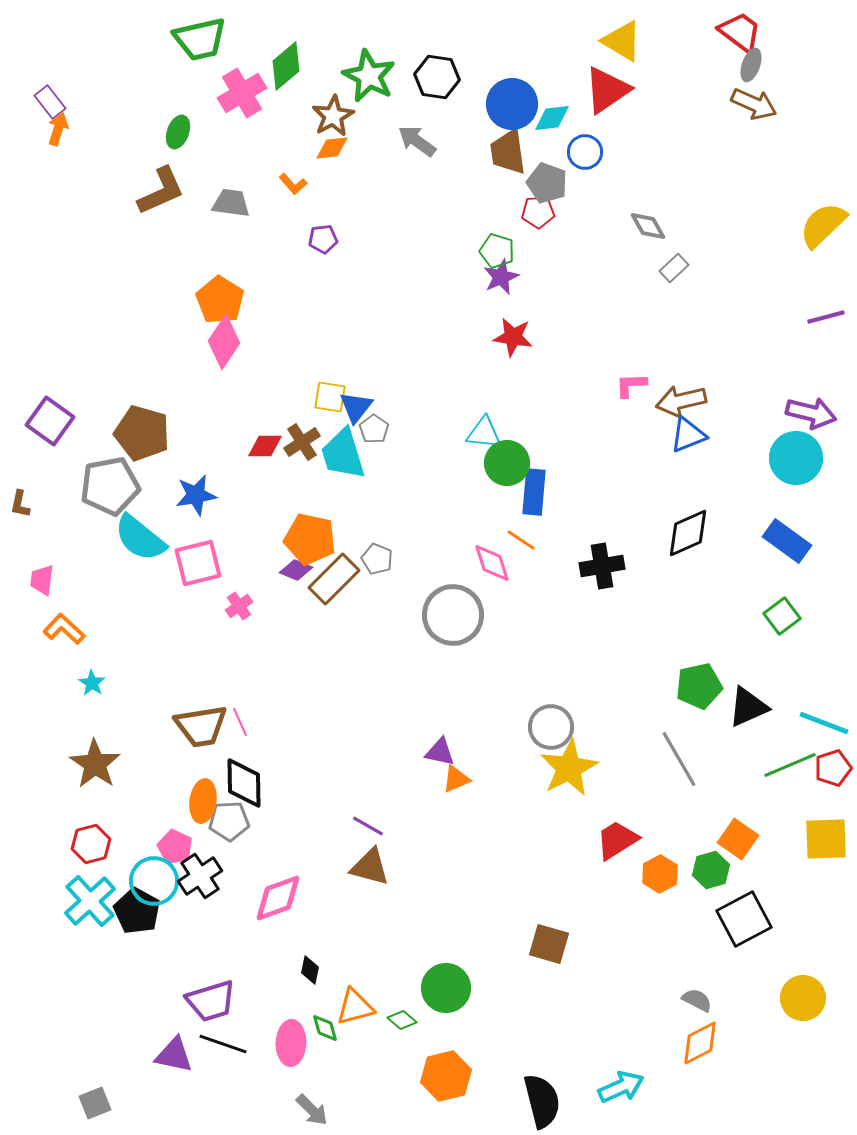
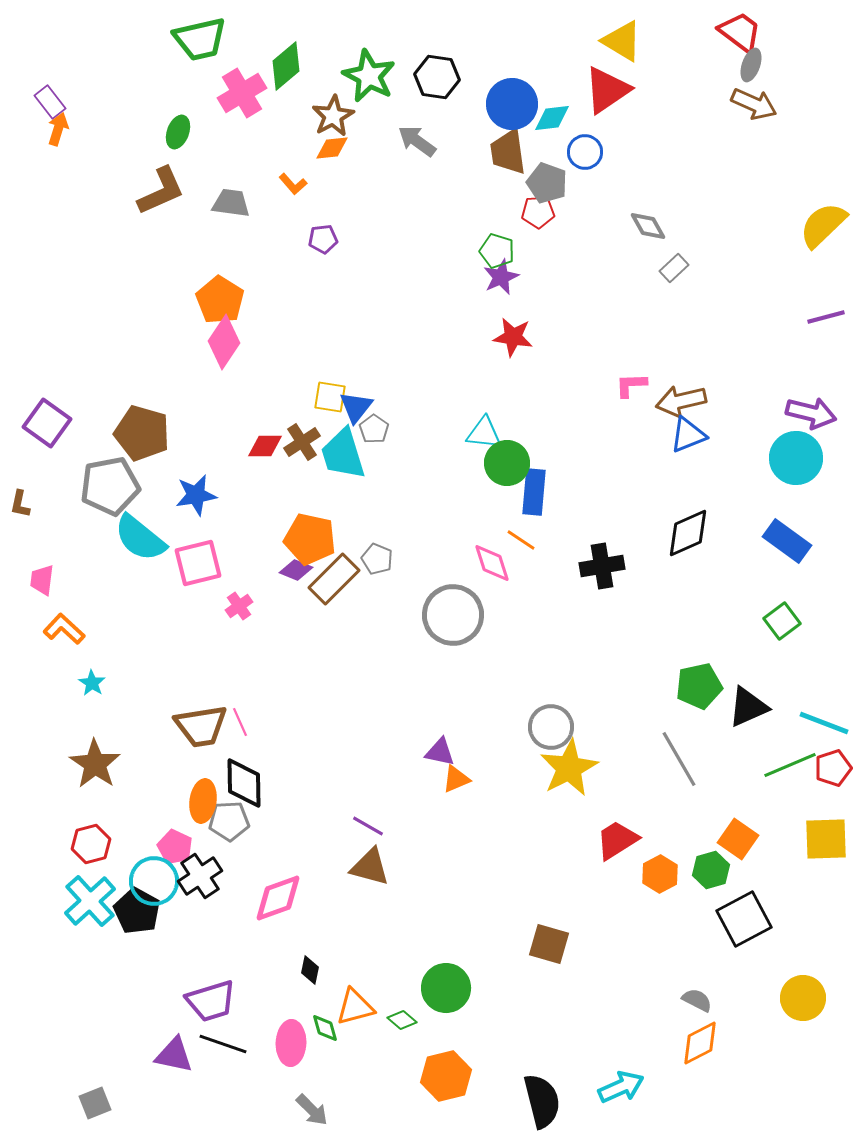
purple square at (50, 421): moved 3 px left, 2 px down
green square at (782, 616): moved 5 px down
